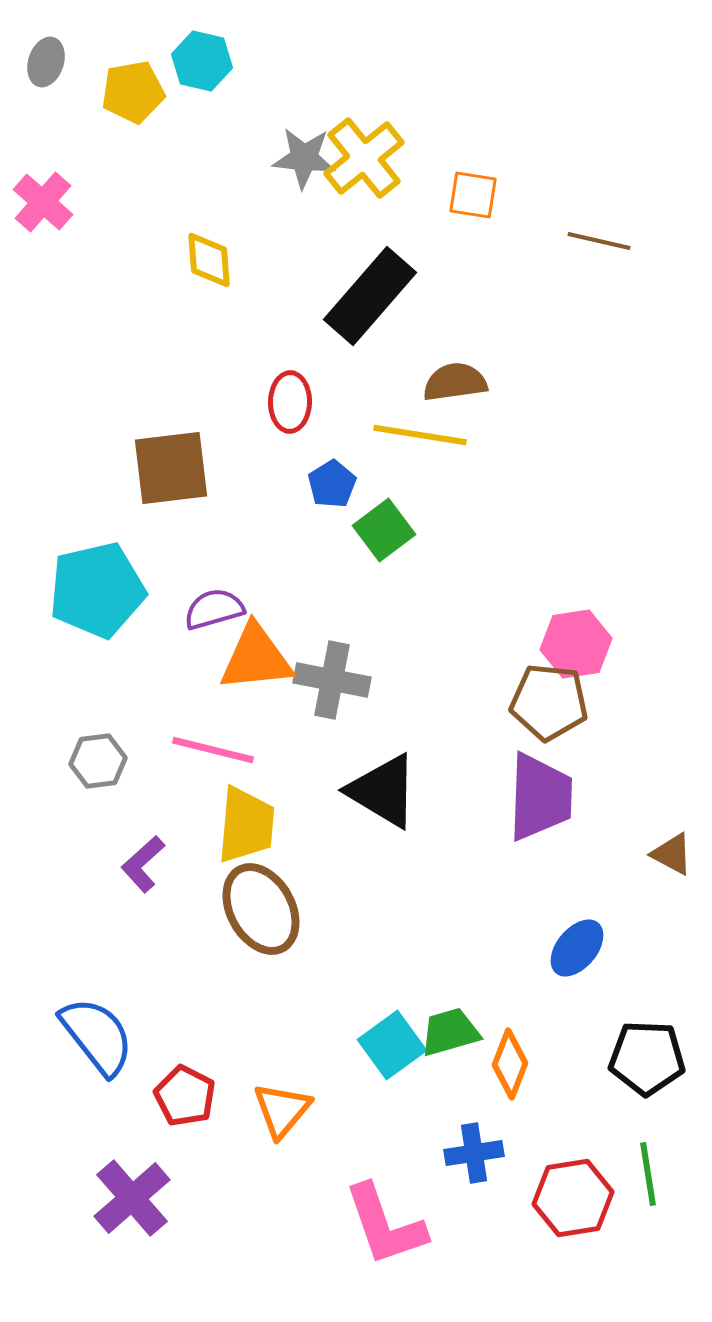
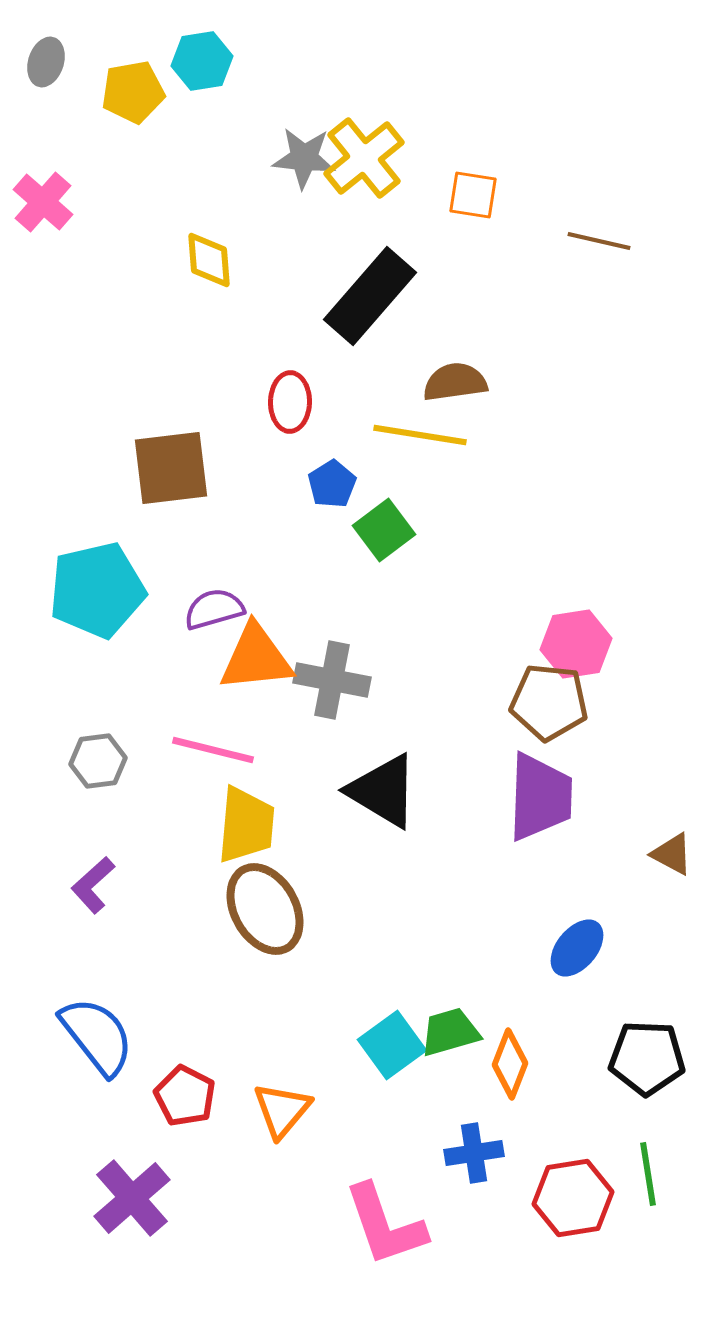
cyan hexagon at (202, 61): rotated 22 degrees counterclockwise
purple L-shape at (143, 864): moved 50 px left, 21 px down
brown ellipse at (261, 909): moved 4 px right
